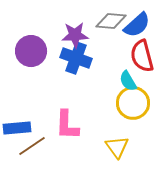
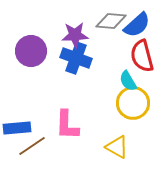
yellow triangle: rotated 25 degrees counterclockwise
